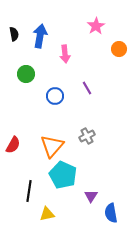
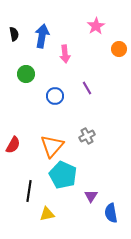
blue arrow: moved 2 px right
